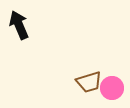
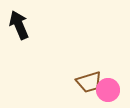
pink circle: moved 4 px left, 2 px down
